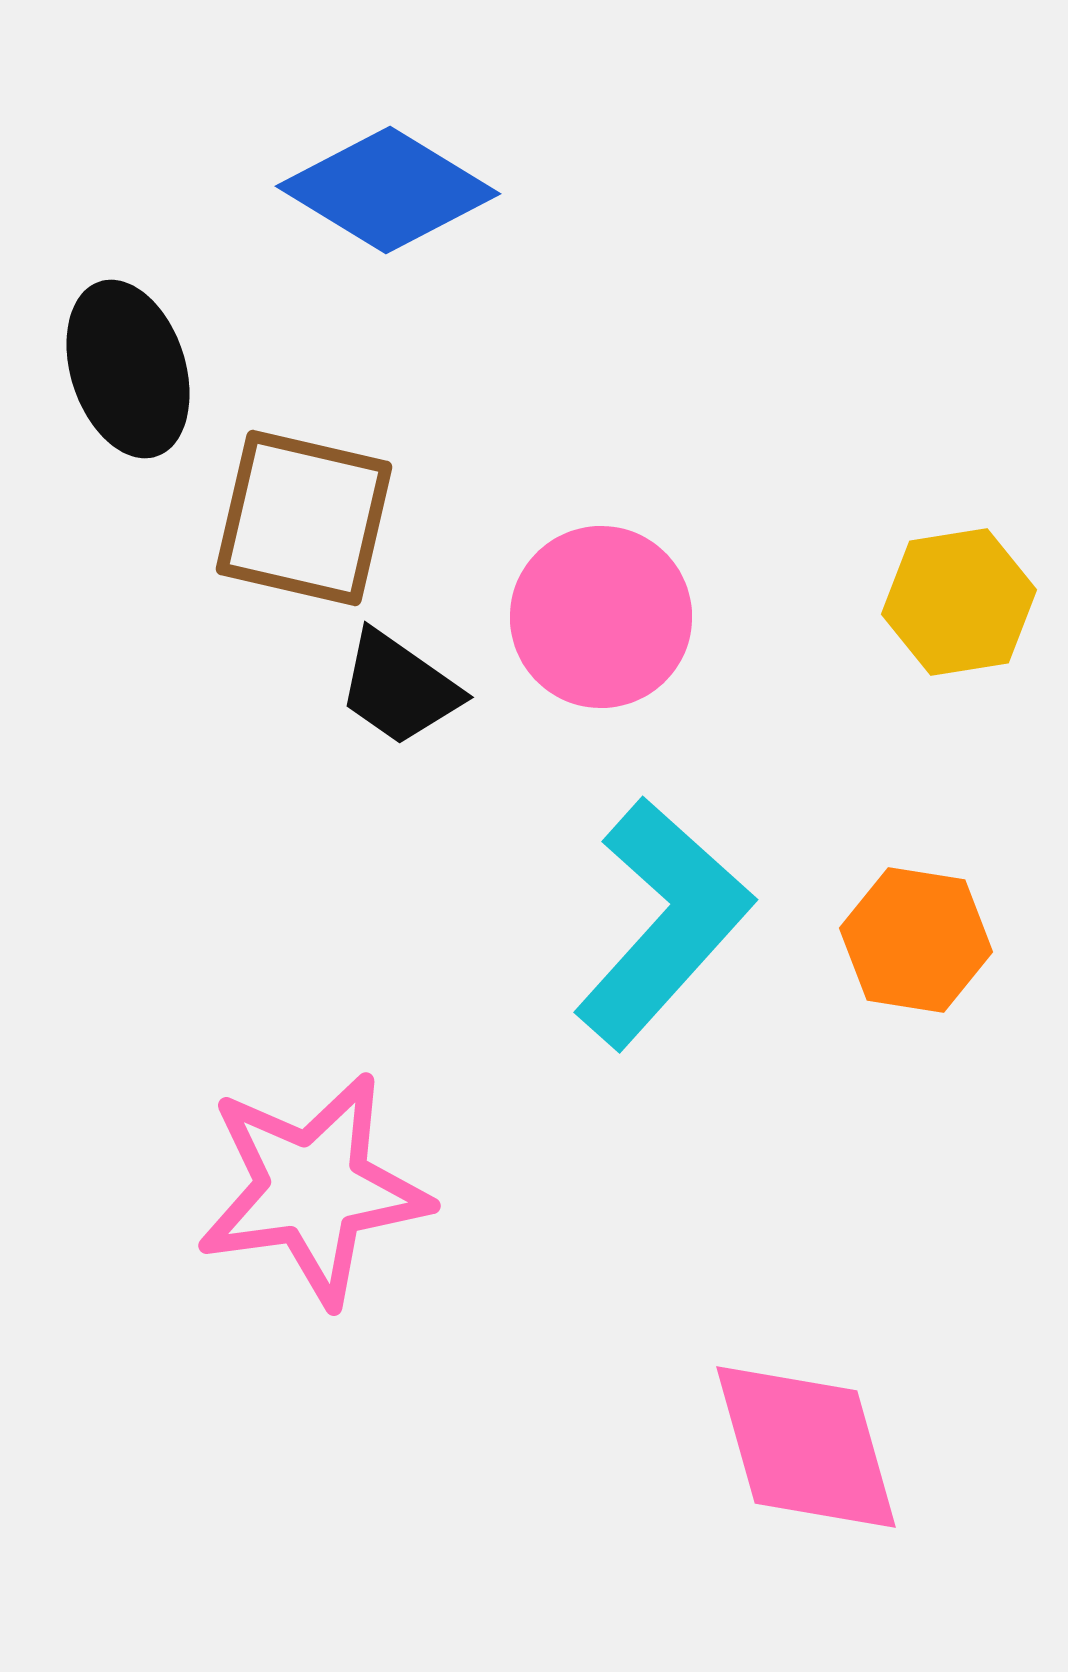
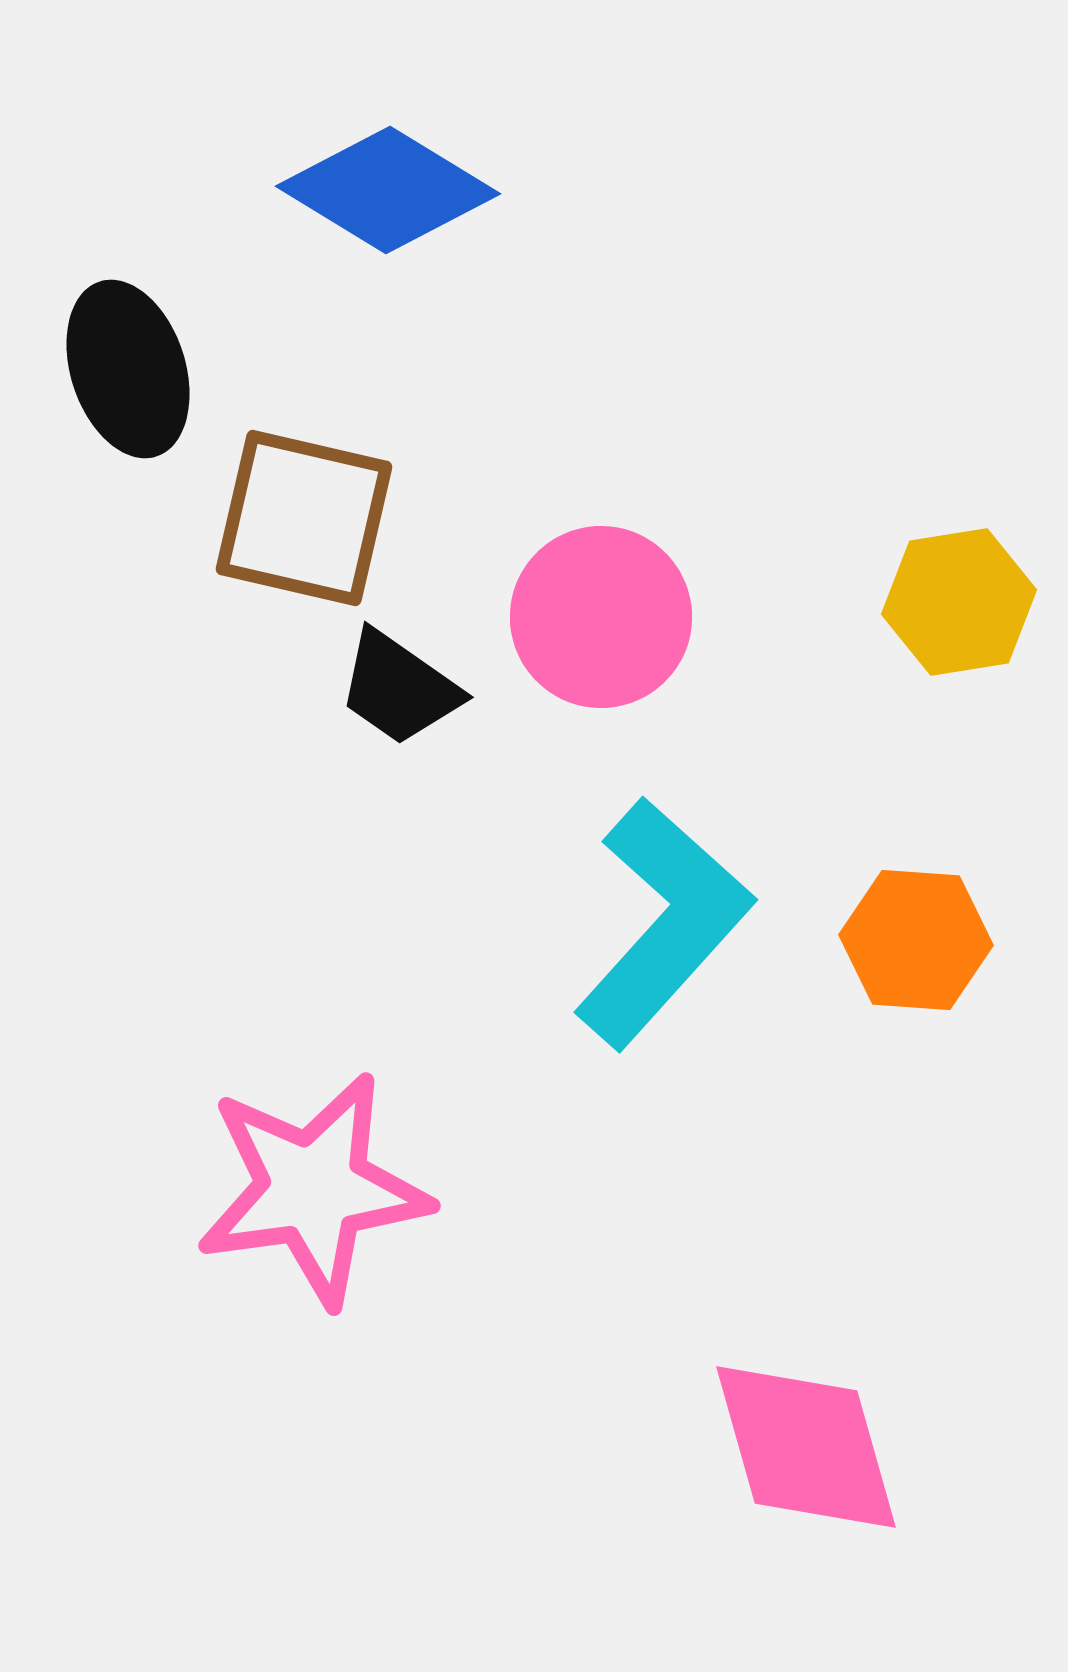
orange hexagon: rotated 5 degrees counterclockwise
